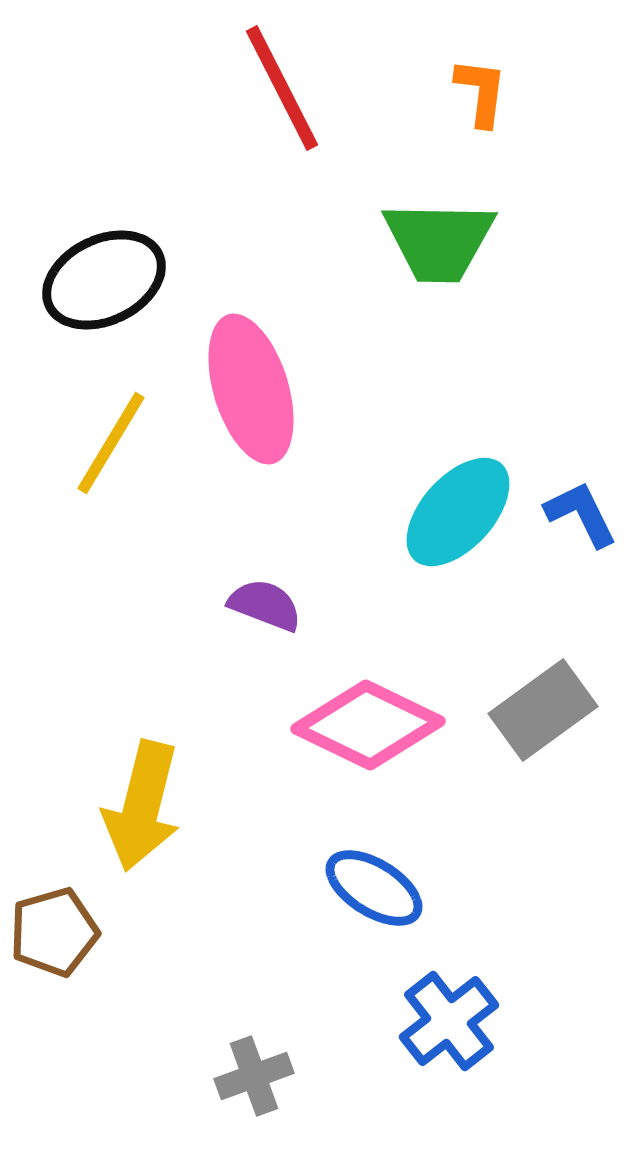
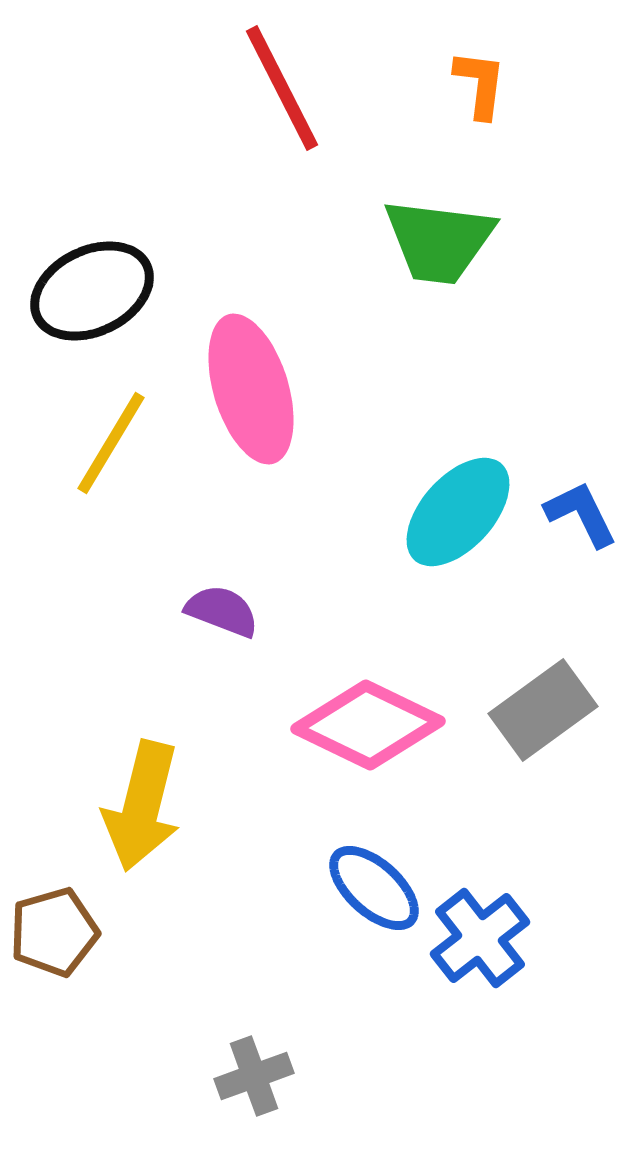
orange L-shape: moved 1 px left, 8 px up
green trapezoid: rotated 6 degrees clockwise
black ellipse: moved 12 px left, 11 px down
purple semicircle: moved 43 px left, 6 px down
blue ellipse: rotated 10 degrees clockwise
blue cross: moved 31 px right, 83 px up
